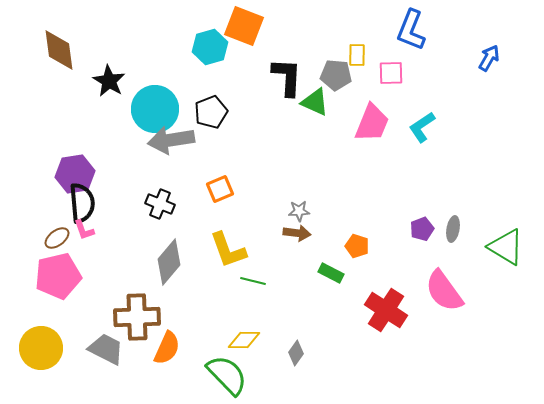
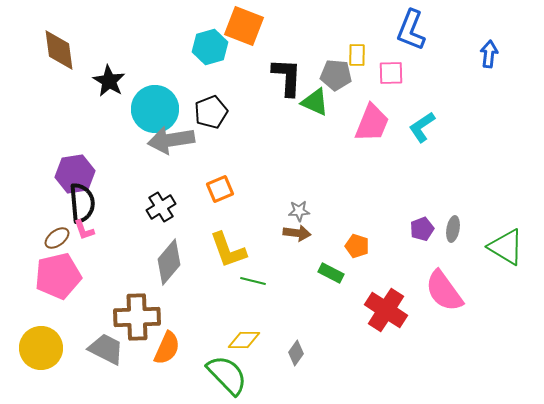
blue arrow at (489, 58): moved 4 px up; rotated 24 degrees counterclockwise
black cross at (160, 204): moved 1 px right, 3 px down; rotated 36 degrees clockwise
